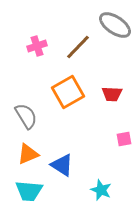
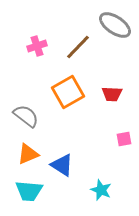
gray semicircle: rotated 20 degrees counterclockwise
